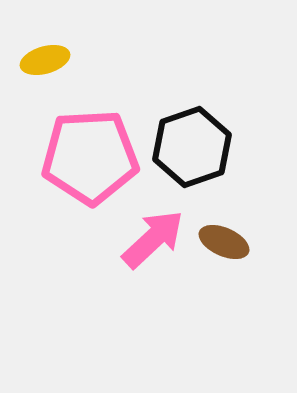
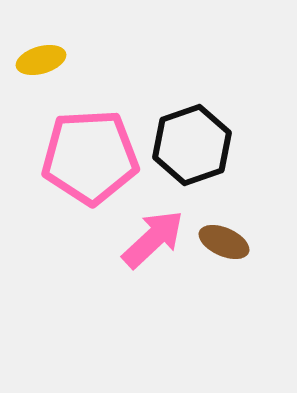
yellow ellipse: moved 4 px left
black hexagon: moved 2 px up
